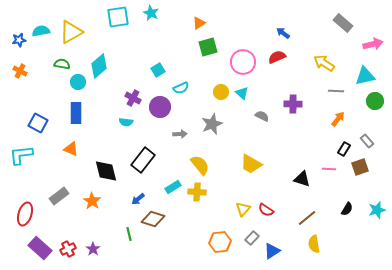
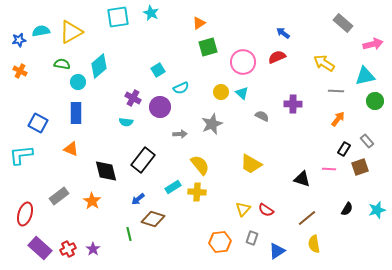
gray rectangle at (252, 238): rotated 24 degrees counterclockwise
blue triangle at (272, 251): moved 5 px right
